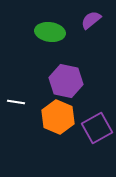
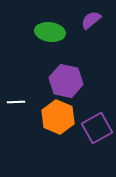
white line: rotated 12 degrees counterclockwise
